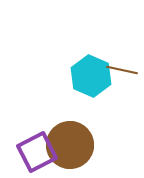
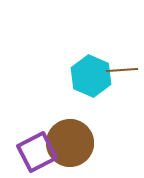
brown line: rotated 16 degrees counterclockwise
brown circle: moved 2 px up
